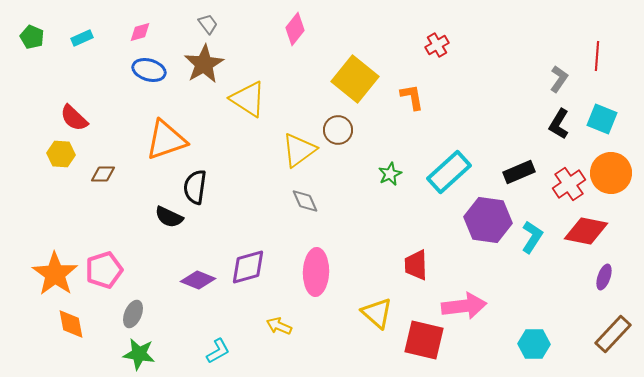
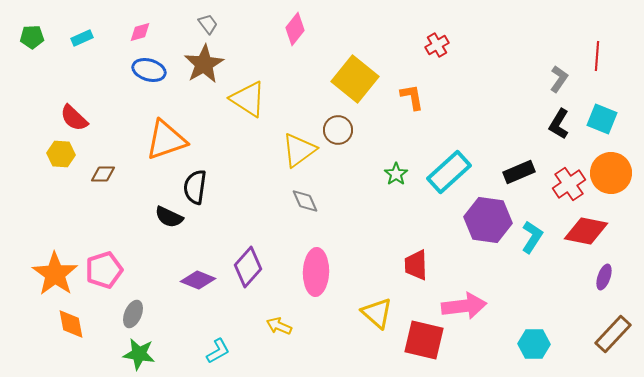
green pentagon at (32, 37): rotated 25 degrees counterclockwise
green star at (390, 174): moved 6 px right; rotated 10 degrees counterclockwise
purple diamond at (248, 267): rotated 33 degrees counterclockwise
